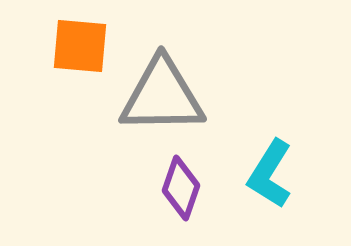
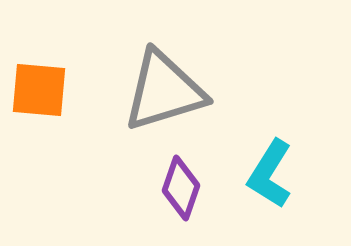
orange square: moved 41 px left, 44 px down
gray triangle: moved 2 px right, 5 px up; rotated 16 degrees counterclockwise
